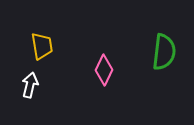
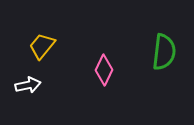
yellow trapezoid: rotated 132 degrees counterclockwise
white arrow: moved 2 px left; rotated 65 degrees clockwise
